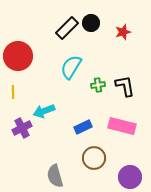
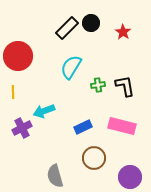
red star: rotated 21 degrees counterclockwise
